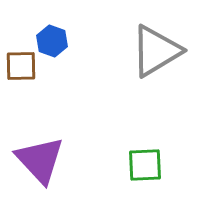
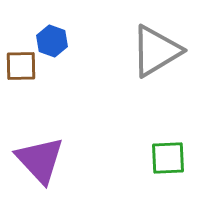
green square: moved 23 px right, 7 px up
